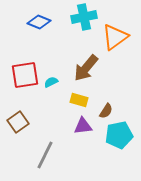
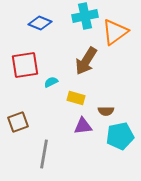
cyan cross: moved 1 px right, 1 px up
blue diamond: moved 1 px right, 1 px down
orange triangle: moved 5 px up
brown arrow: moved 7 px up; rotated 8 degrees counterclockwise
red square: moved 10 px up
yellow rectangle: moved 3 px left, 2 px up
brown semicircle: rotated 56 degrees clockwise
brown square: rotated 15 degrees clockwise
cyan pentagon: moved 1 px right, 1 px down
gray line: moved 1 px left, 1 px up; rotated 16 degrees counterclockwise
